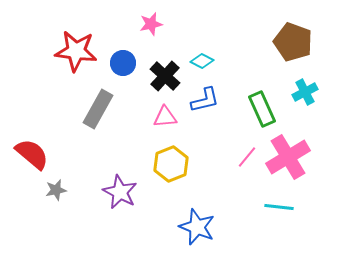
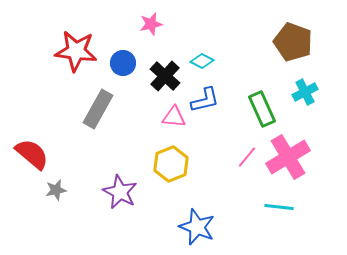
pink triangle: moved 9 px right; rotated 10 degrees clockwise
